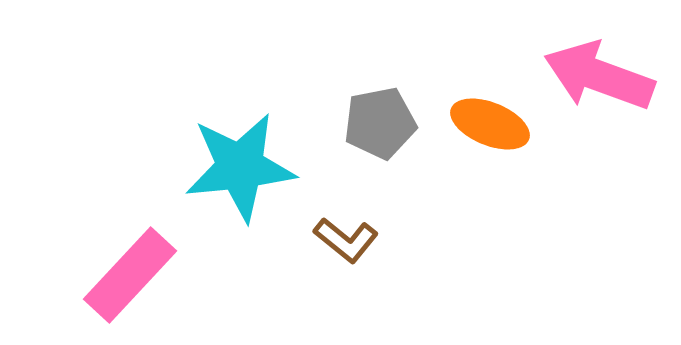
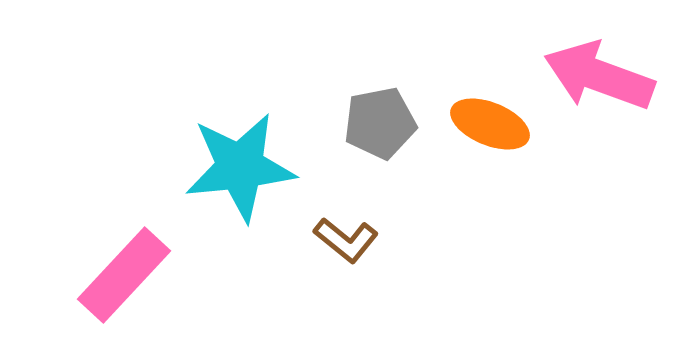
pink rectangle: moved 6 px left
